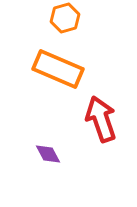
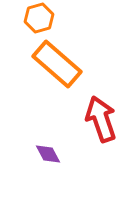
orange hexagon: moved 26 px left
orange rectangle: moved 1 px left, 5 px up; rotated 18 degrees clockwise
